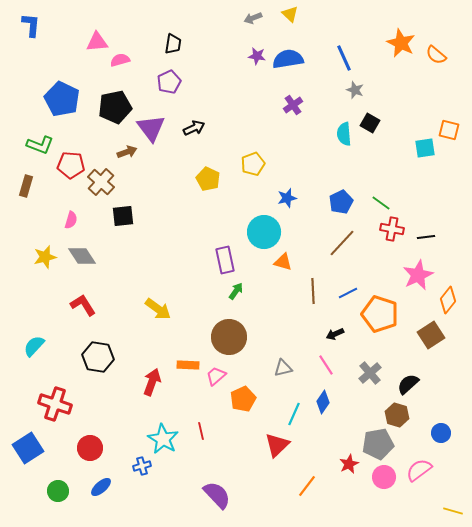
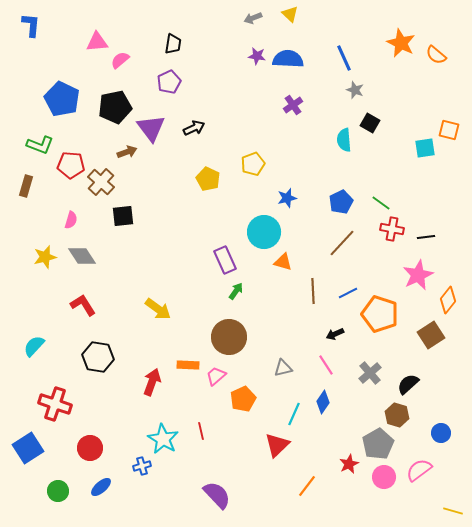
blue semicircle at (288, 59): rotated 12 degrees clockwise
pink semicircle at (120, 60): rotated 24 degrees counterclockwise
cyan semicircle at (344, 134): moved 6 px down
purple rectangle at (225, 260): rotated 12 degrees counterclockwise
gray pentagon at (378, 444): rotated 20 degrees counterclockwise
